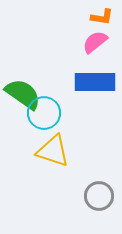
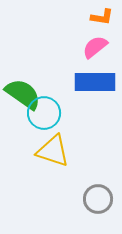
pink semicircle: moved 5 px down
gray circle: moved 1 px left, 3 px down
